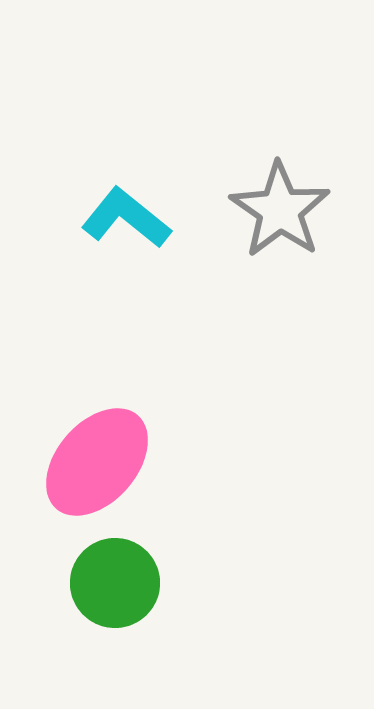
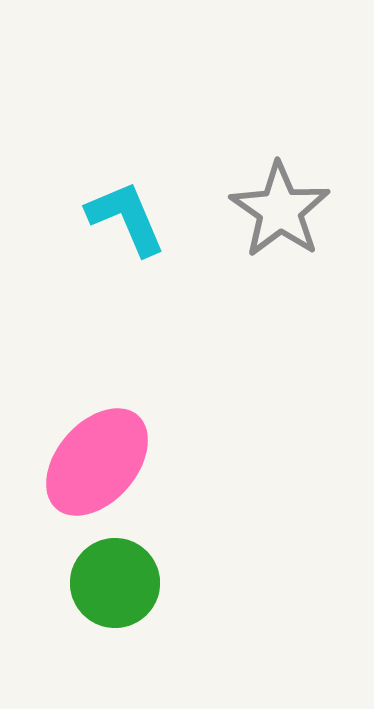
cyan L-shape: rotated 28 degrees clockwise
